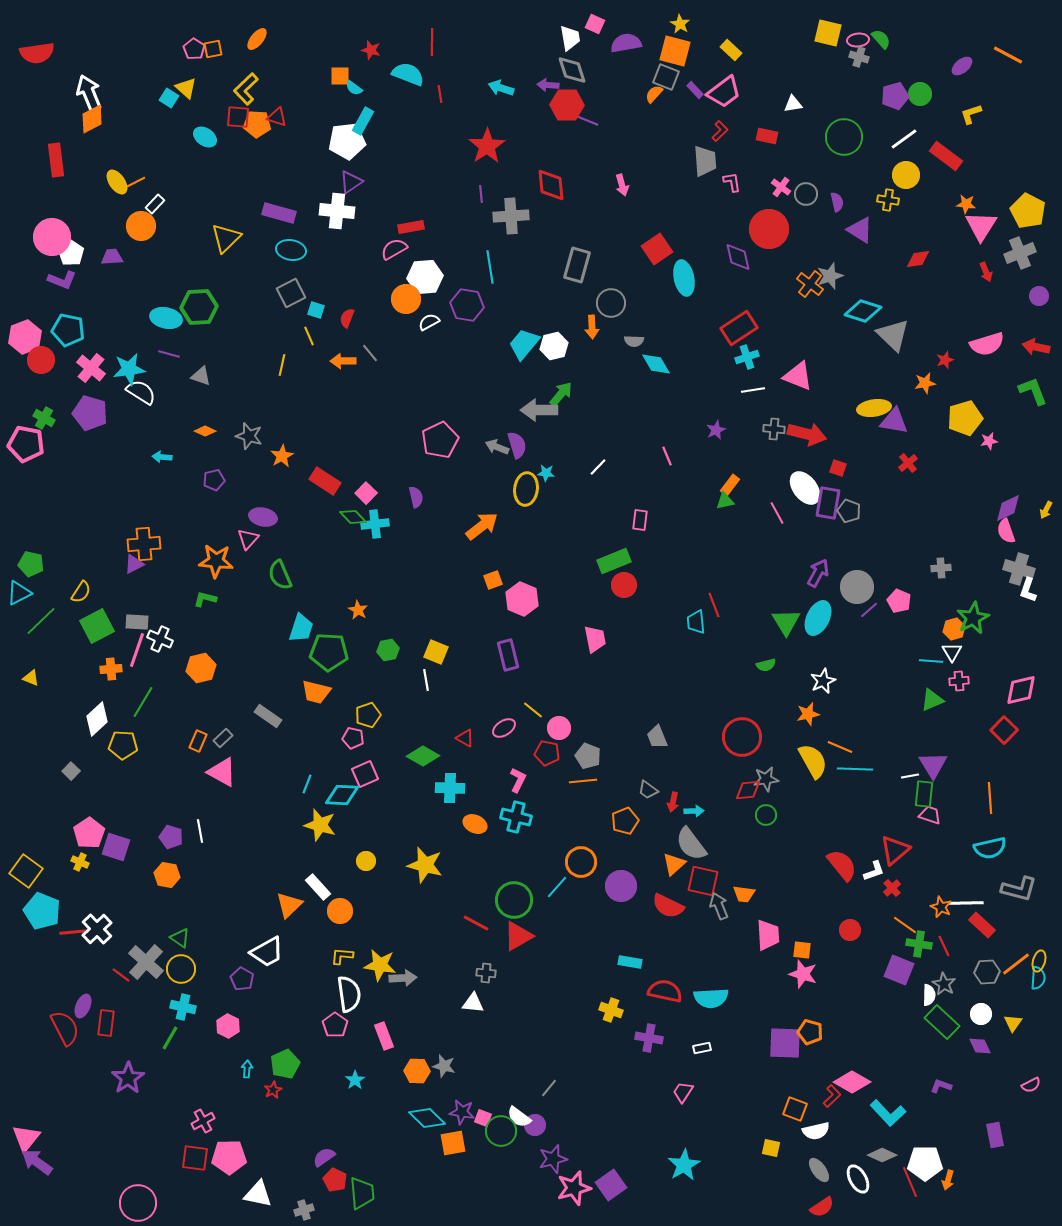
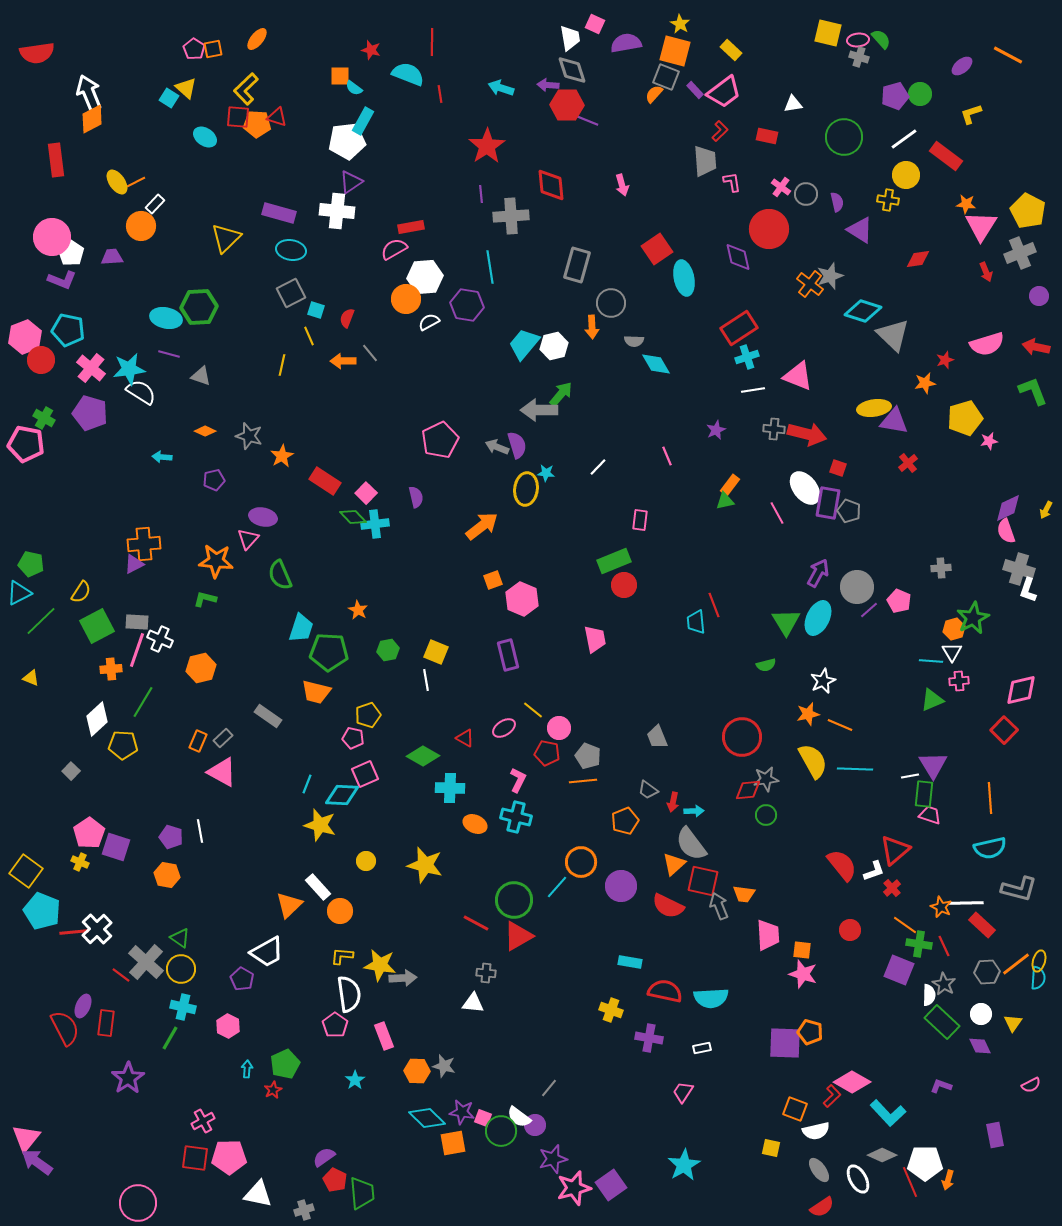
orange line at (840, 747): moved 22 px up
